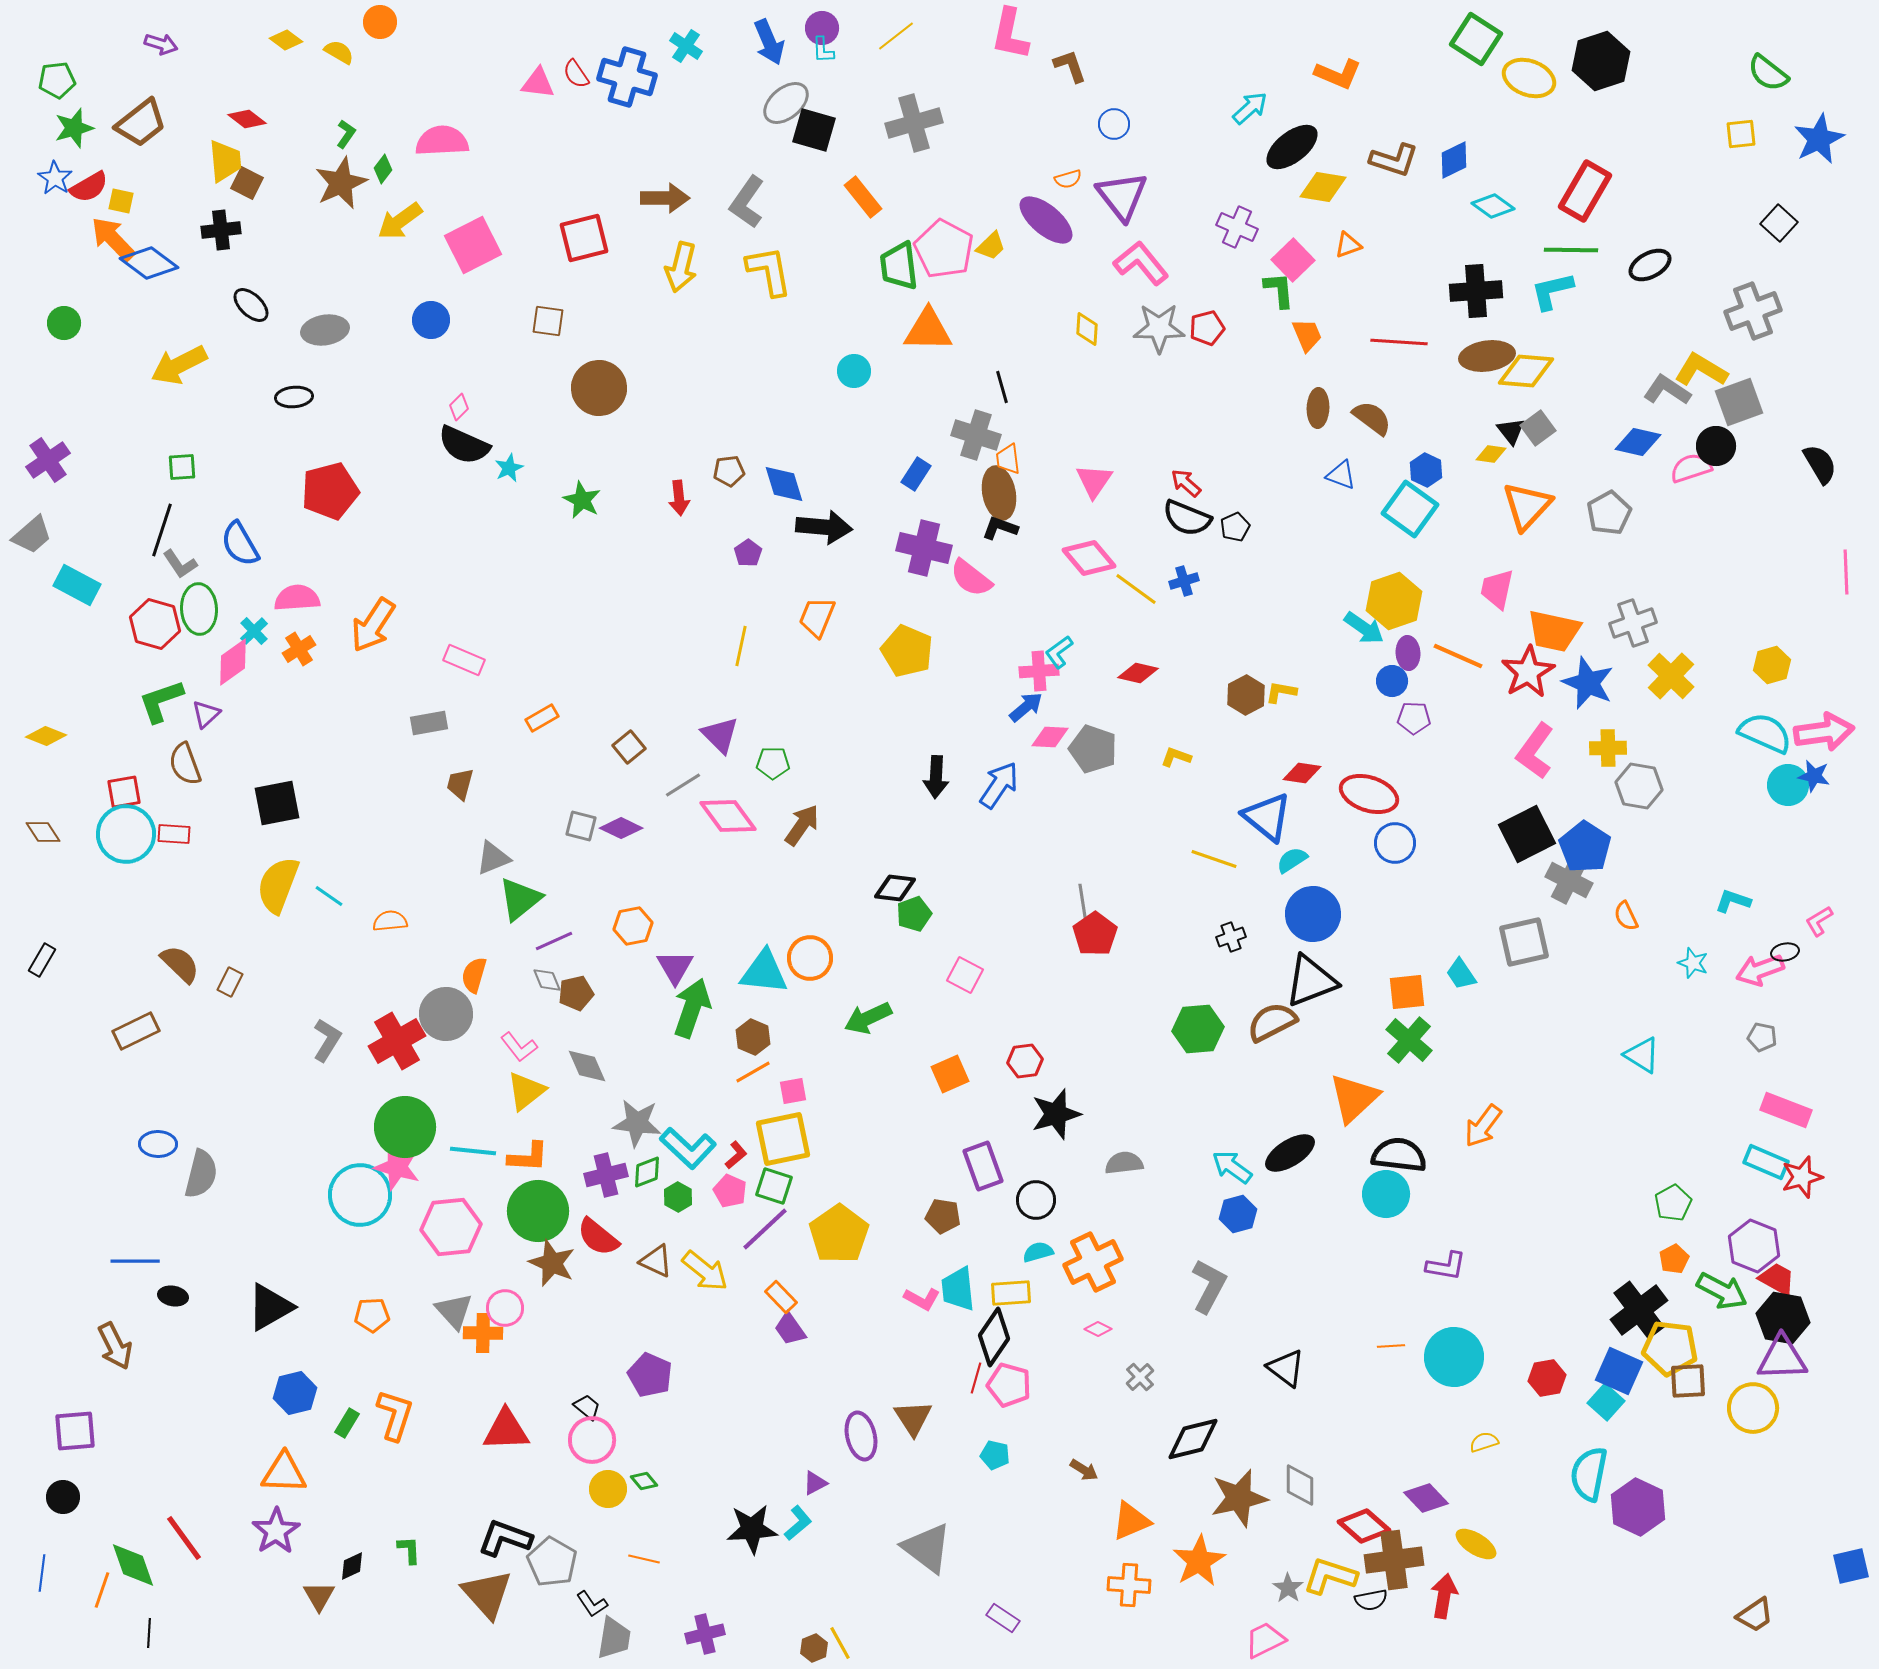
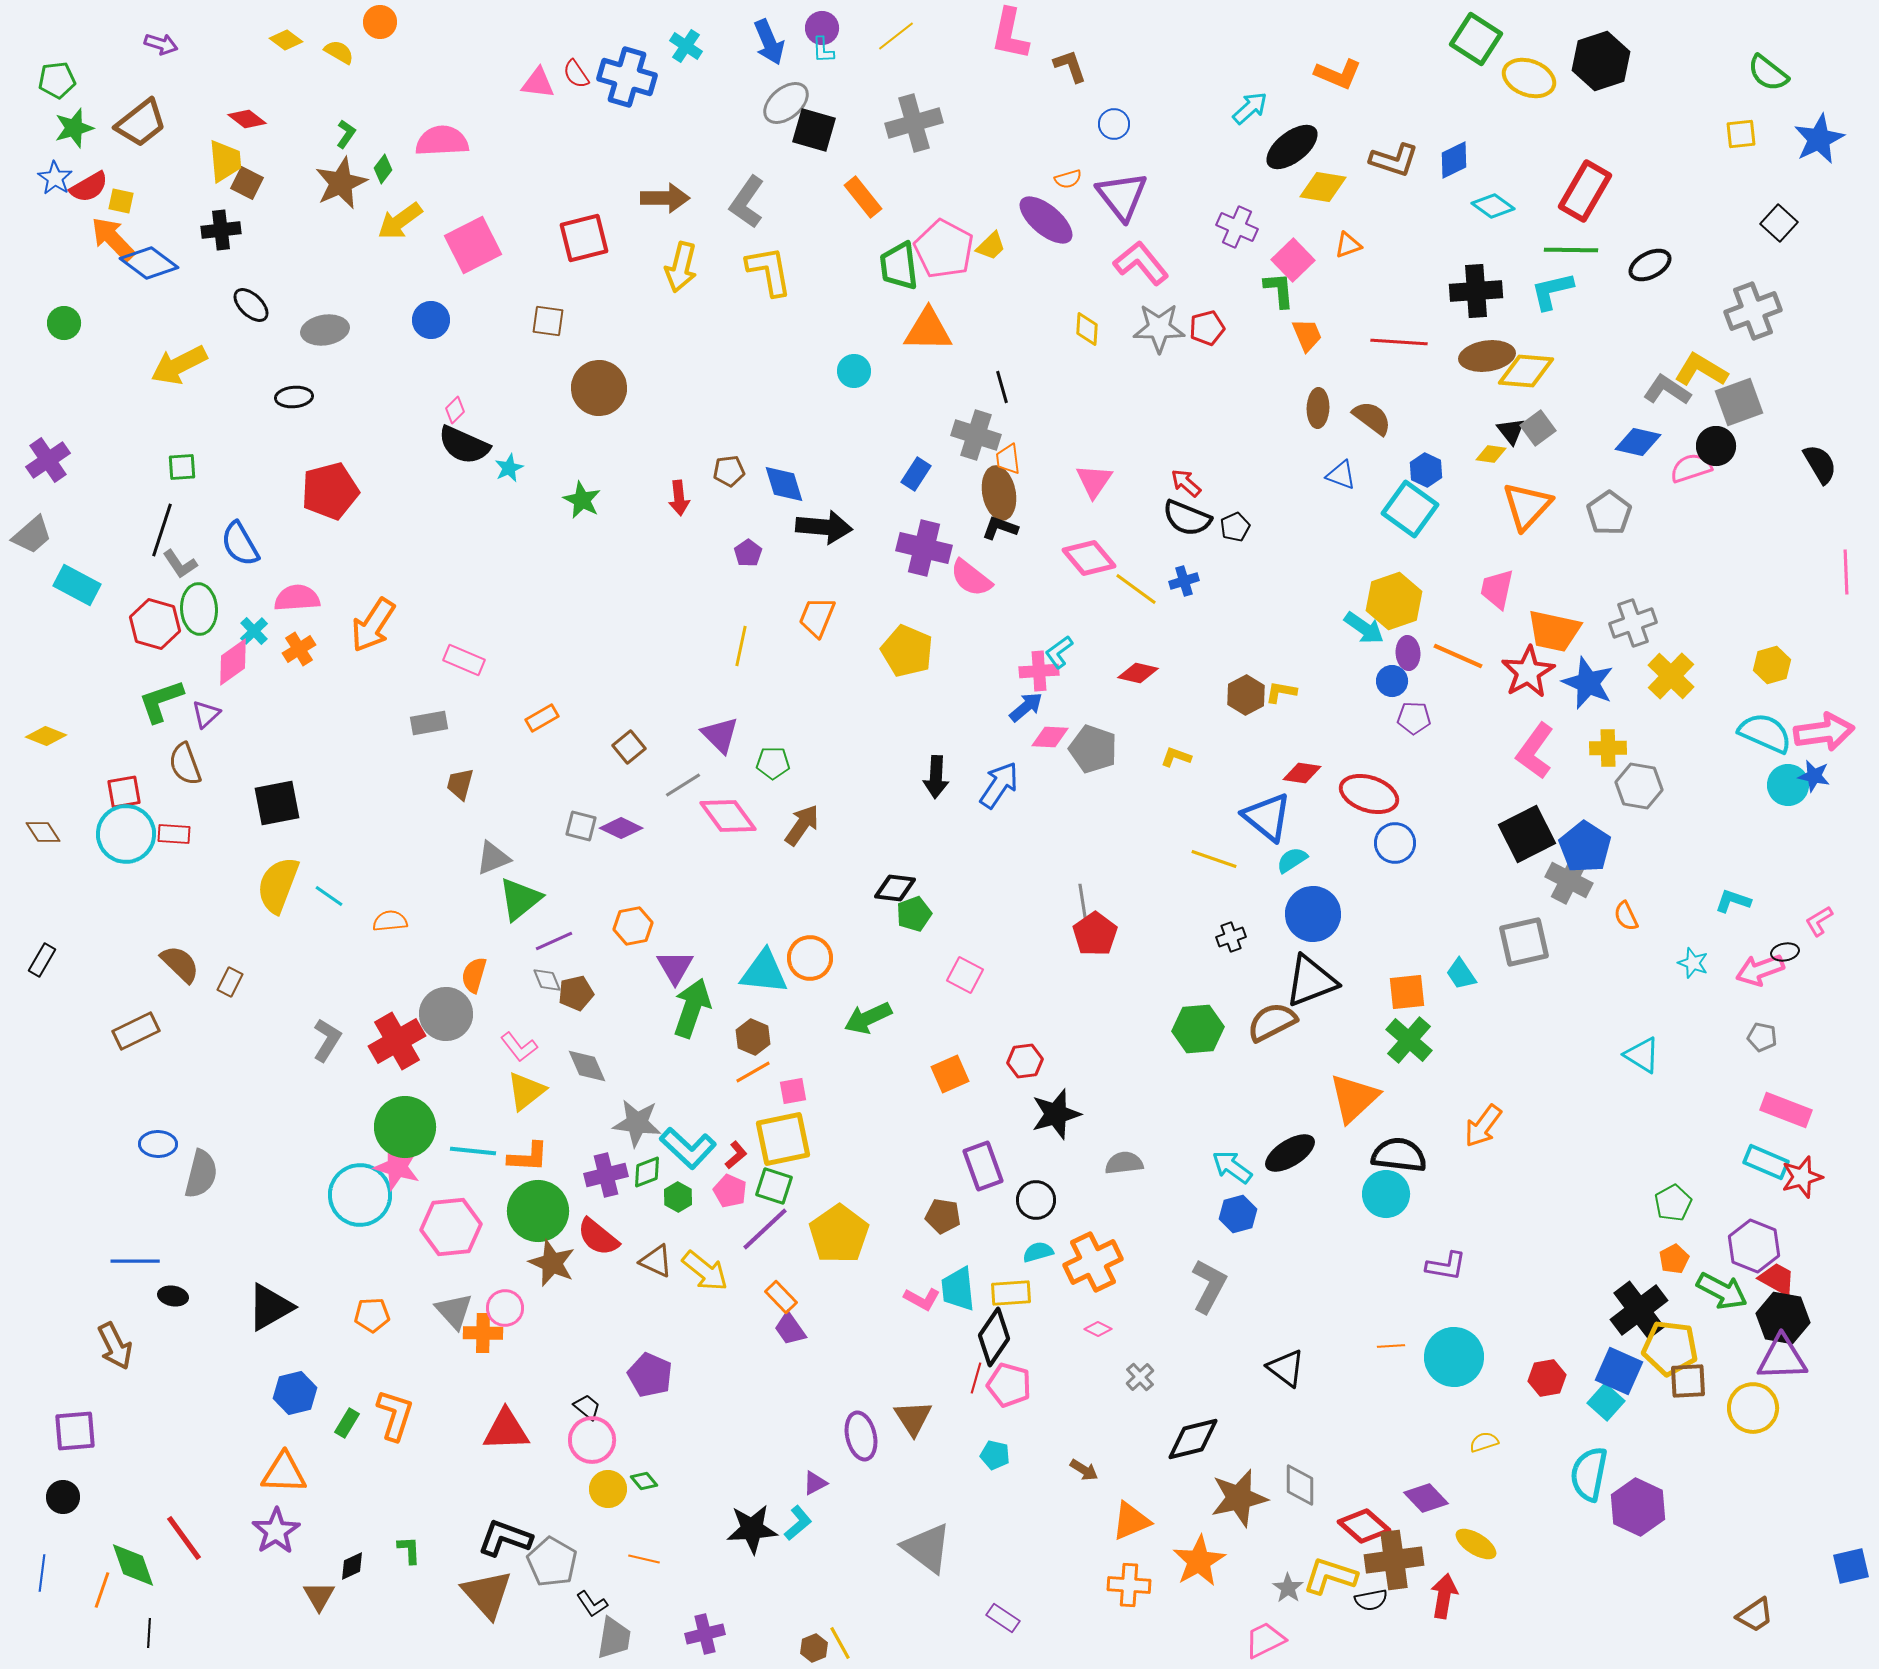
pink diamond at (459, 407): moved 4 px left, 3 px down
gray pentagon at (1609, 513): rotated 6 degrees counterclockwise
